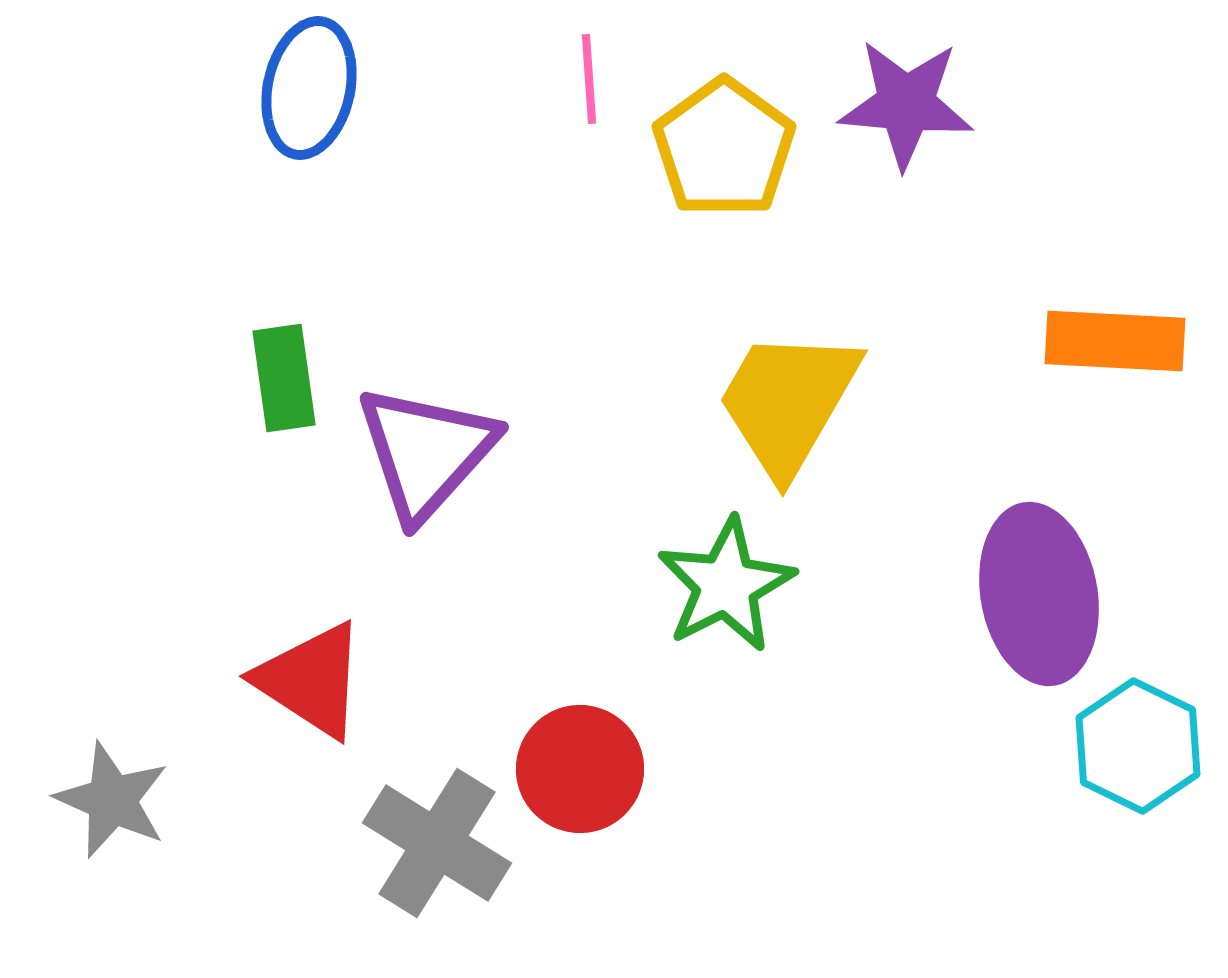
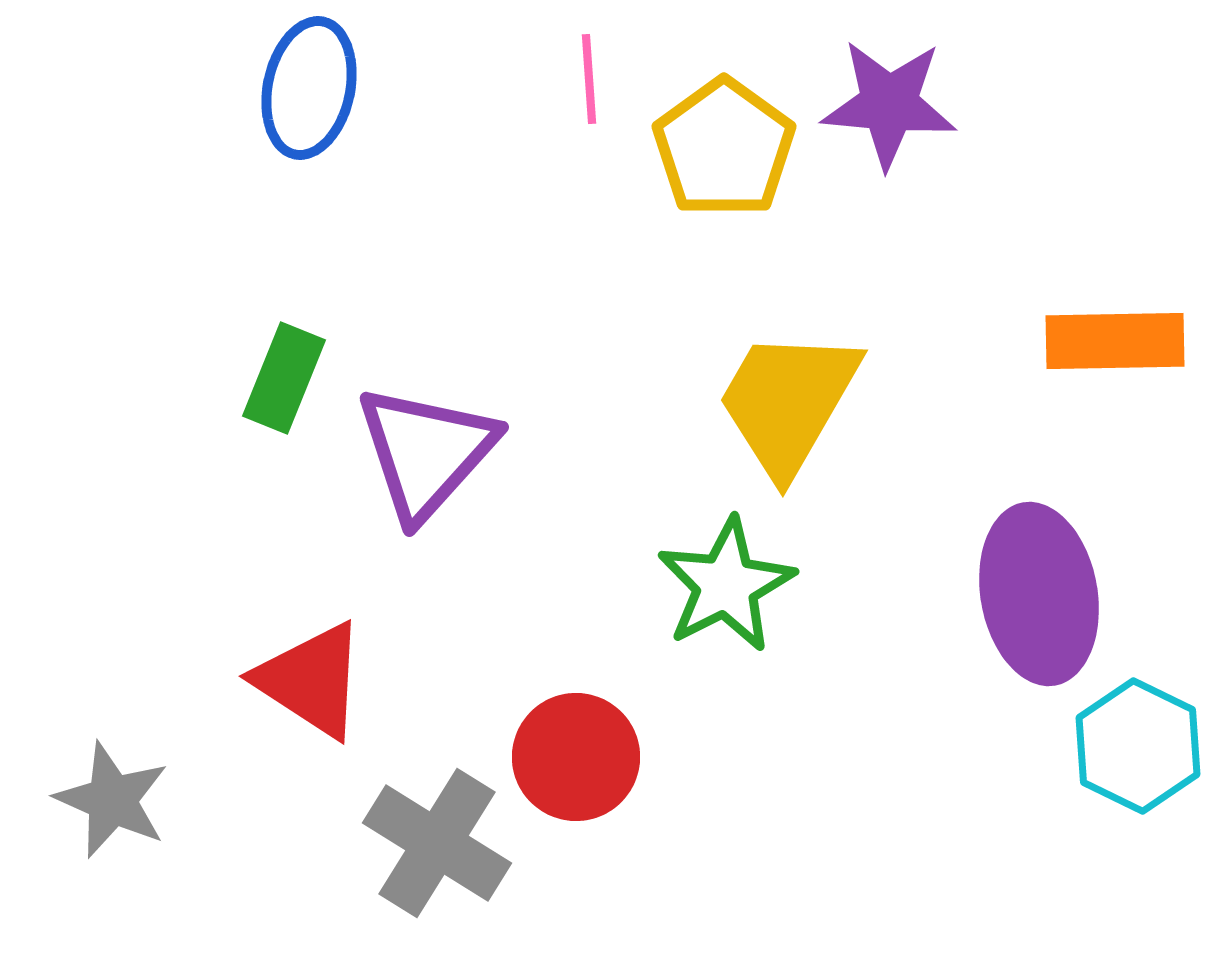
purple star: moved 17 px left
orange rectangle: rotated 4 degrees counterclockwise
green rectangle: rotated 30 degrees clockwise
red circle: moved 4 px left, 12 px up
